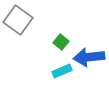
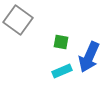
green square: rotated 28 degrees counterclockwise
blue arrow: rotated 60 degrees counterclockwise
